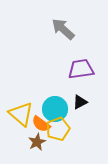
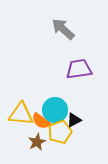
purple trapezoid: moved 2 px left
black triangle: moved 6 px left, 18 px down
cyan circle: moved 1 px down
yellow triangle: rotated 36 degrees counterclockwise
orange semicircle: moved 3 px up
yellow pentagon: moved 2 px right, 3 px down
